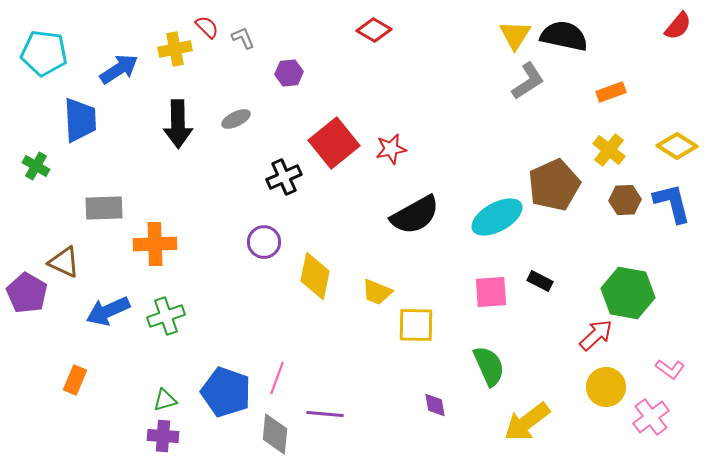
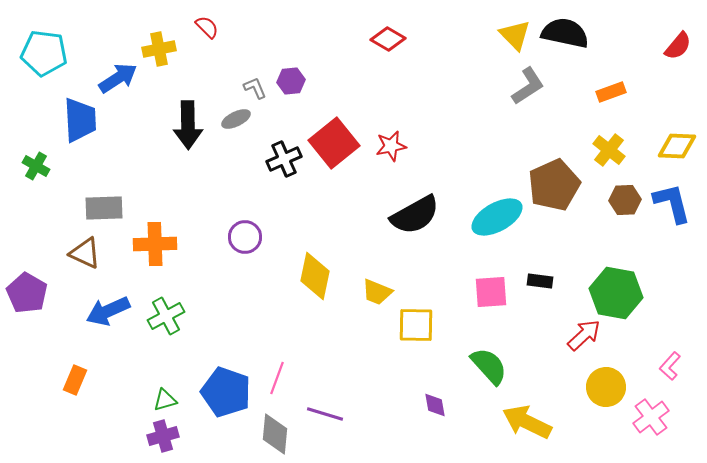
red semicircle at (678, 26): moved 20 px down
red diamond at (374, 30): moved 14 px right, 9 px down
yellow triangle at (515, 35): rotated 16 degrees counterclockwise
black semicircle at (564, 36): moved 1 px right, 3 px up
gray L-shape at (243, 38): moved 12 px right, 50 px down
yellow cross at (175, 49): moved 16 px left
blue arrow at (119, 69): moved 1 px left, 9 px down
purple hexagon at (289, 73): moved 2 px right, 8 px down
gray L-shape at (528, 81): moved 5 px down
black arrow at (178, 124): moved 10 px right, 1 px down
yellow diamond at (677, 146): rotated 30 degrees counterclockwise
red star at (391, 149): moved 3 px up
black cross at (284, 177): moved 18 px up
purple circle at (264, 242): moved 19 px left, 5 px up
brown triangle at (64, 262): moved 21 px right, 9 px up
black rectangle at (540, 281): rotated 20 degrees counterclockwise
green hexagon at (628, 293): moved 12 px left
green cross at (166, 316): rotated 9 degrees counterclockwise
red arrow at (596, 335): moved 12 px left
green semicircle at (489, 366): rotated 18 degrees counterclockwise
pink L-shape at (670, 369): moved 3 px up; rotated 96 degrees clockwise
purple line at (325, 414): rotated 12 degrees clockwise
yellow arrow at (527, 422): rotated 63 degrees clockwise
purple cross at (163, 436): rotated 20 degrees counterclockwise
